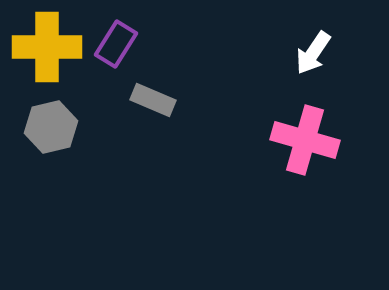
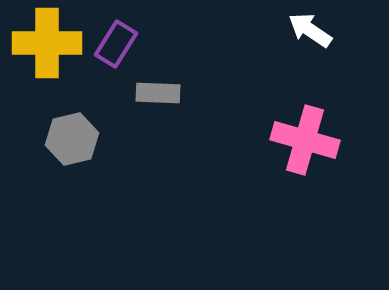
yellow cross: moved 4 px up
white arrow: moved 3 px left, 23 px up; rotated 90 degrees clockwise
gray rectangle: moved 5 px right, 7 px up; rotated 21 degrees counterclockwise
gray hexagon: moved 21 px right, 12 px down
